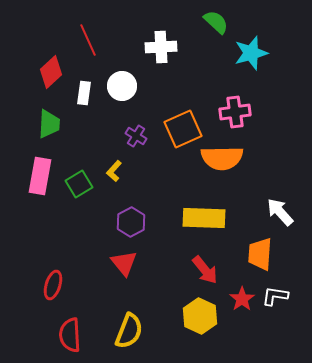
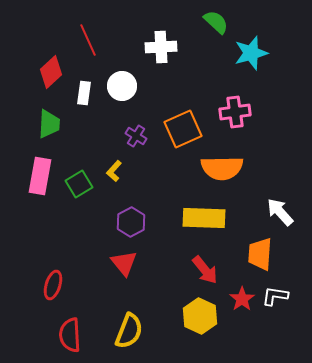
orange semicircle: moved 10 px down
